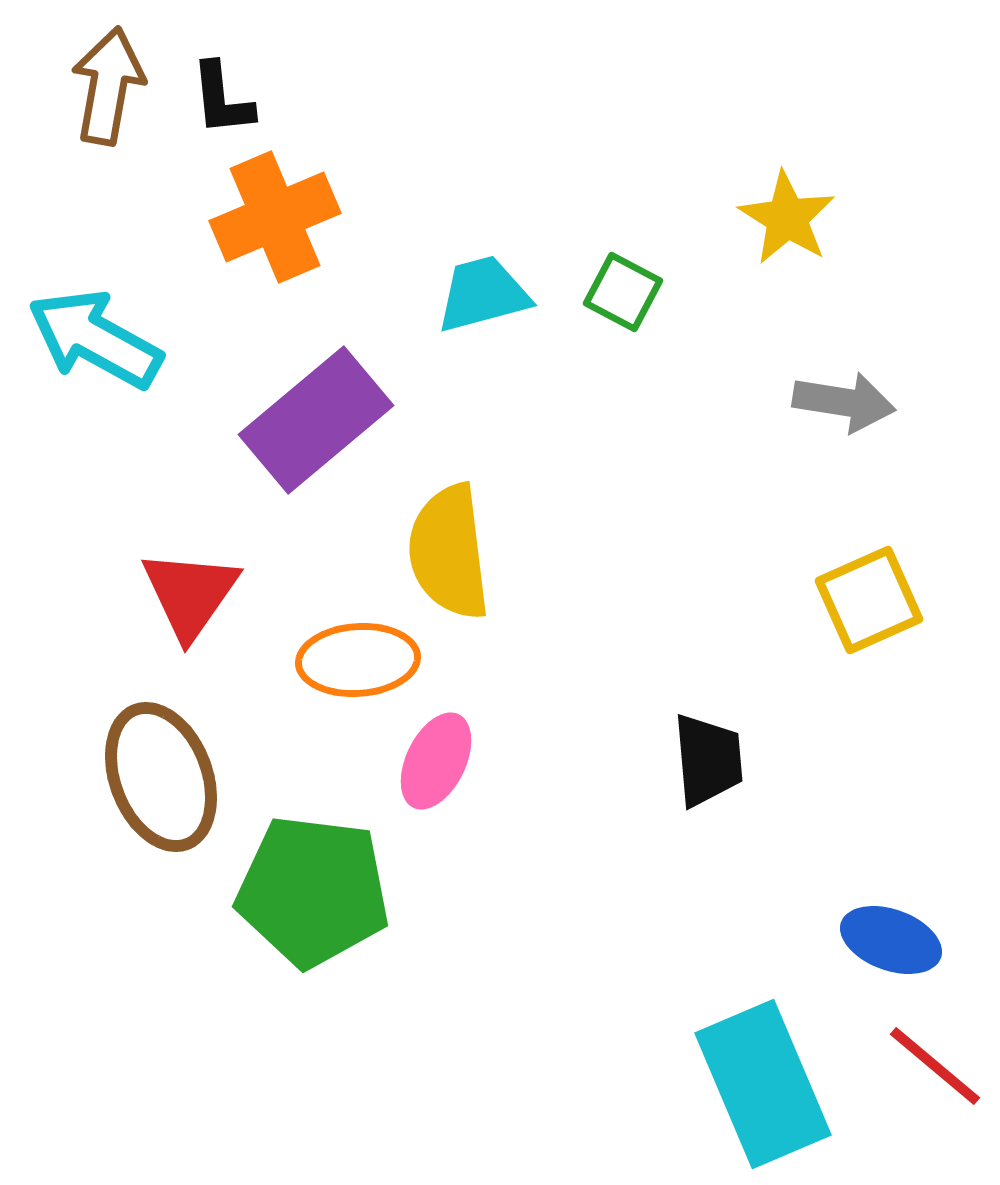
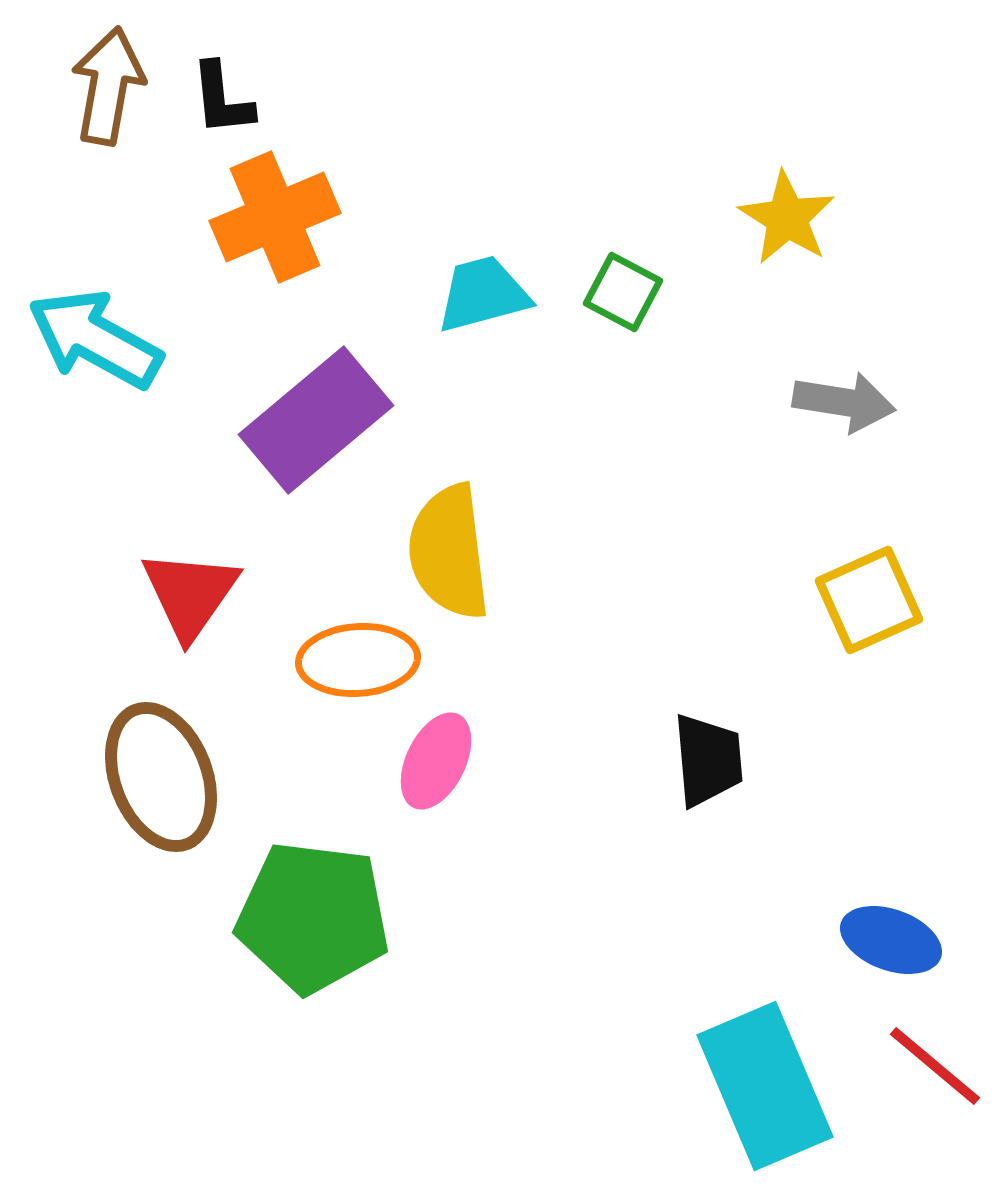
green pentagon: moved 26 px down
cyan rectangle: moved 2 px right, 2 px down
